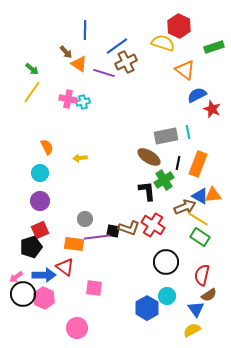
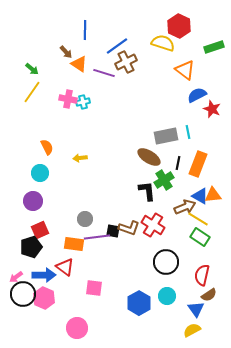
purple circle at (40, 201): moved 7 px left
blue hexagon at (147, 308): moved 8 px left, 5 px up
